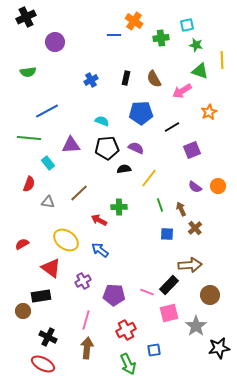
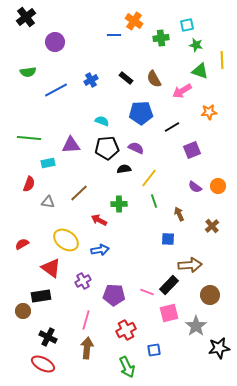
black cross at (26, 17): rotated 12 degrees counterclockwise
black rectangle at (126, 78): rotated 64 degrees counterclockwise
blue line at (47, 111): moved 9 px right, 21 px up
orange star at (209, 112): rotated 21 degrees clockwise
cyan rectangle at (48, 163): rotated 64 degrees counterclockwise
green line at (160, 205): moved 6 px left, 4 px up
green cross at (119, 207): moved 3 px up
brown arrow at (181, 209): moved 2 px left, 5 px down
brown cross at (195, 228): moved 17 px right, 2 px up
blue square at (167, 234): moved 1 px right, 5 px down
blue arrow at (100, 250): rotated 132 degrees clockwise
green arrow at (128, 364): moved 1 px left, 3 px down
